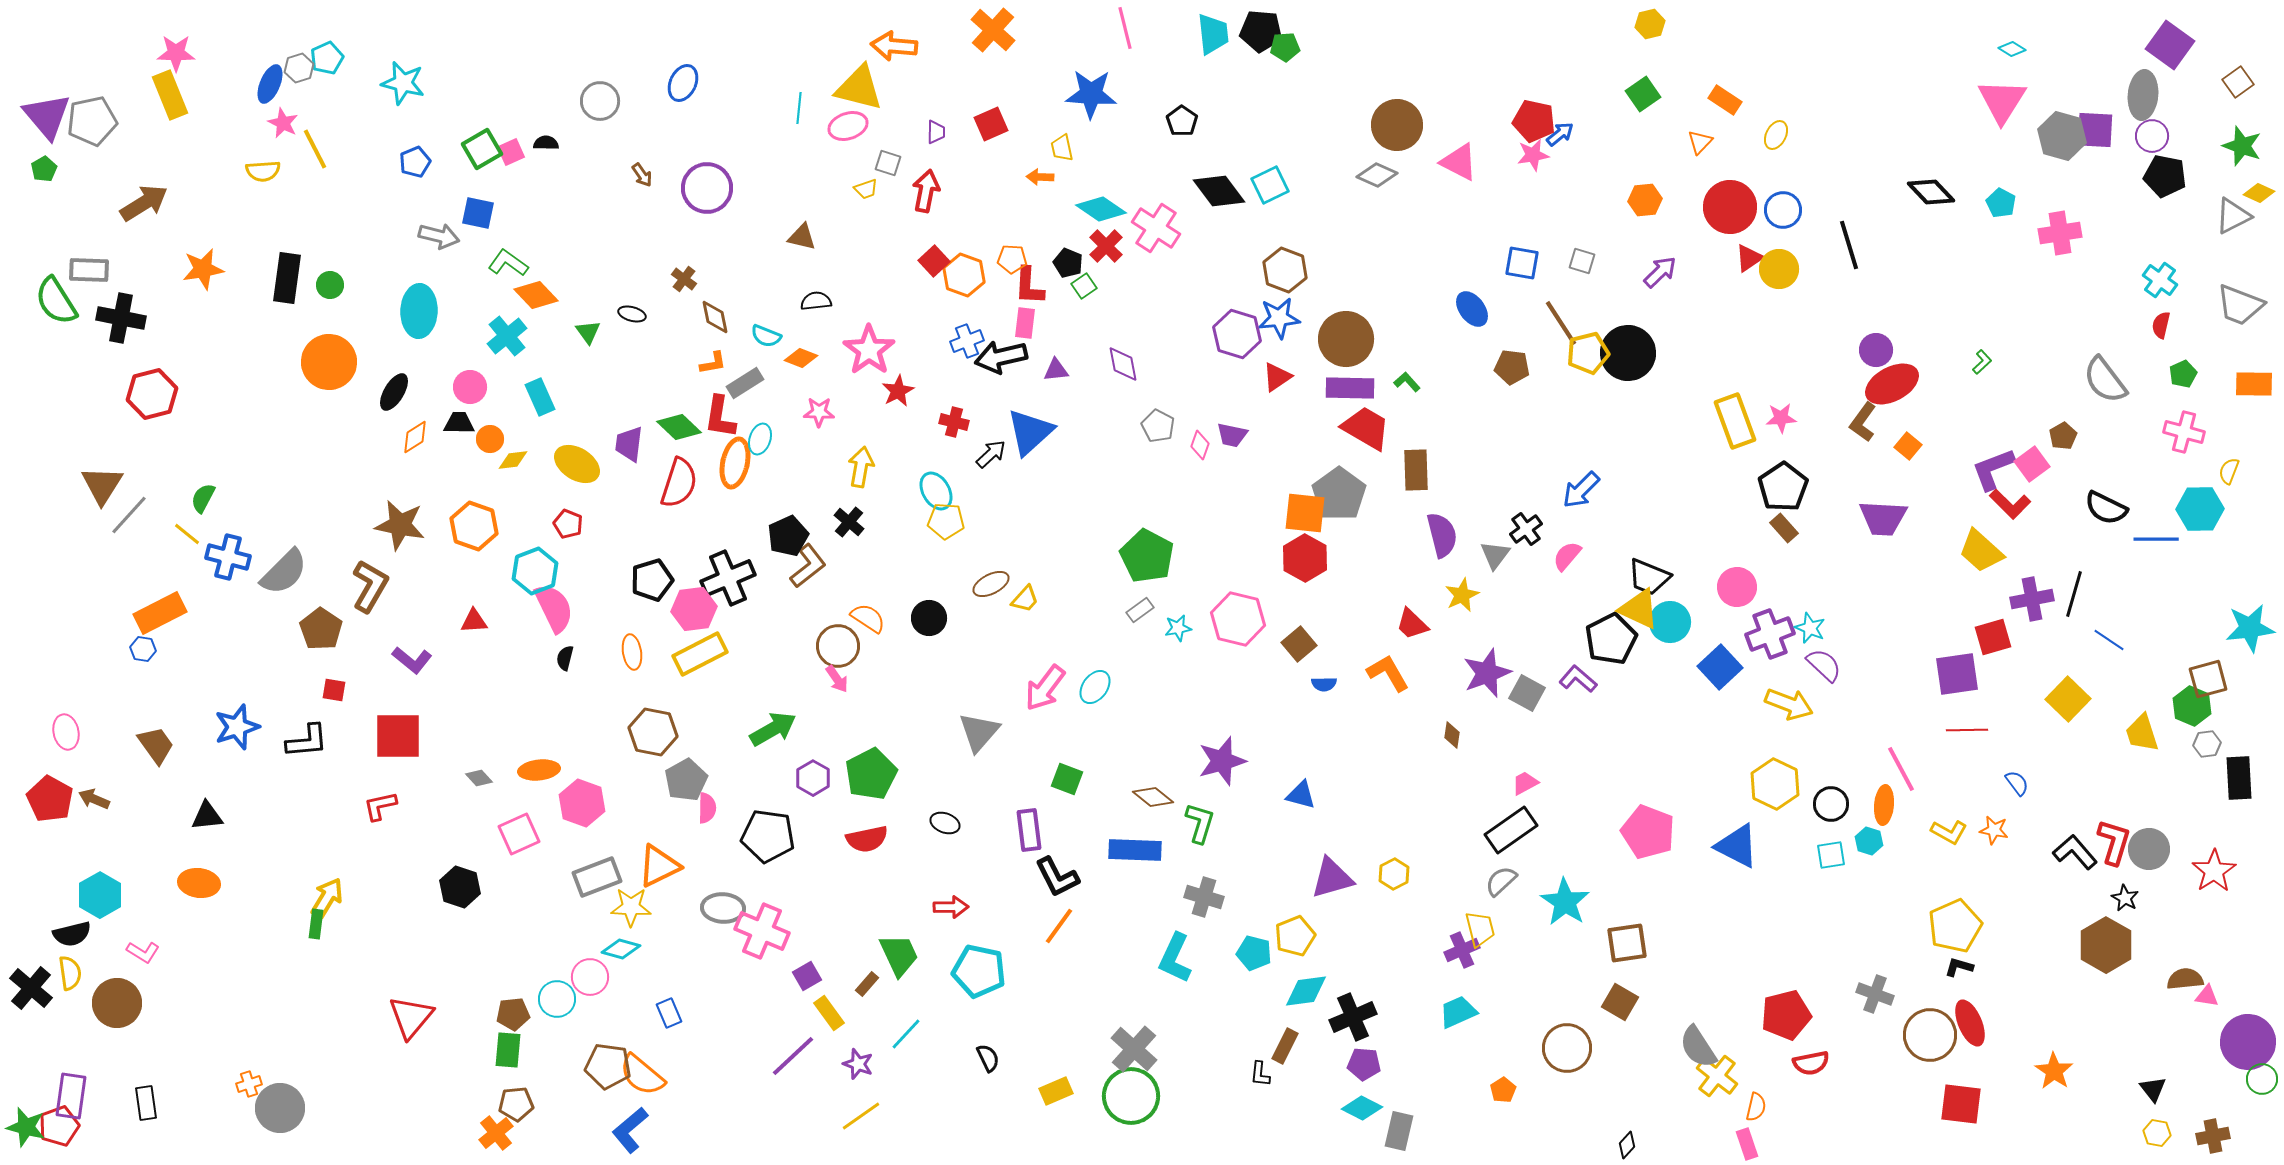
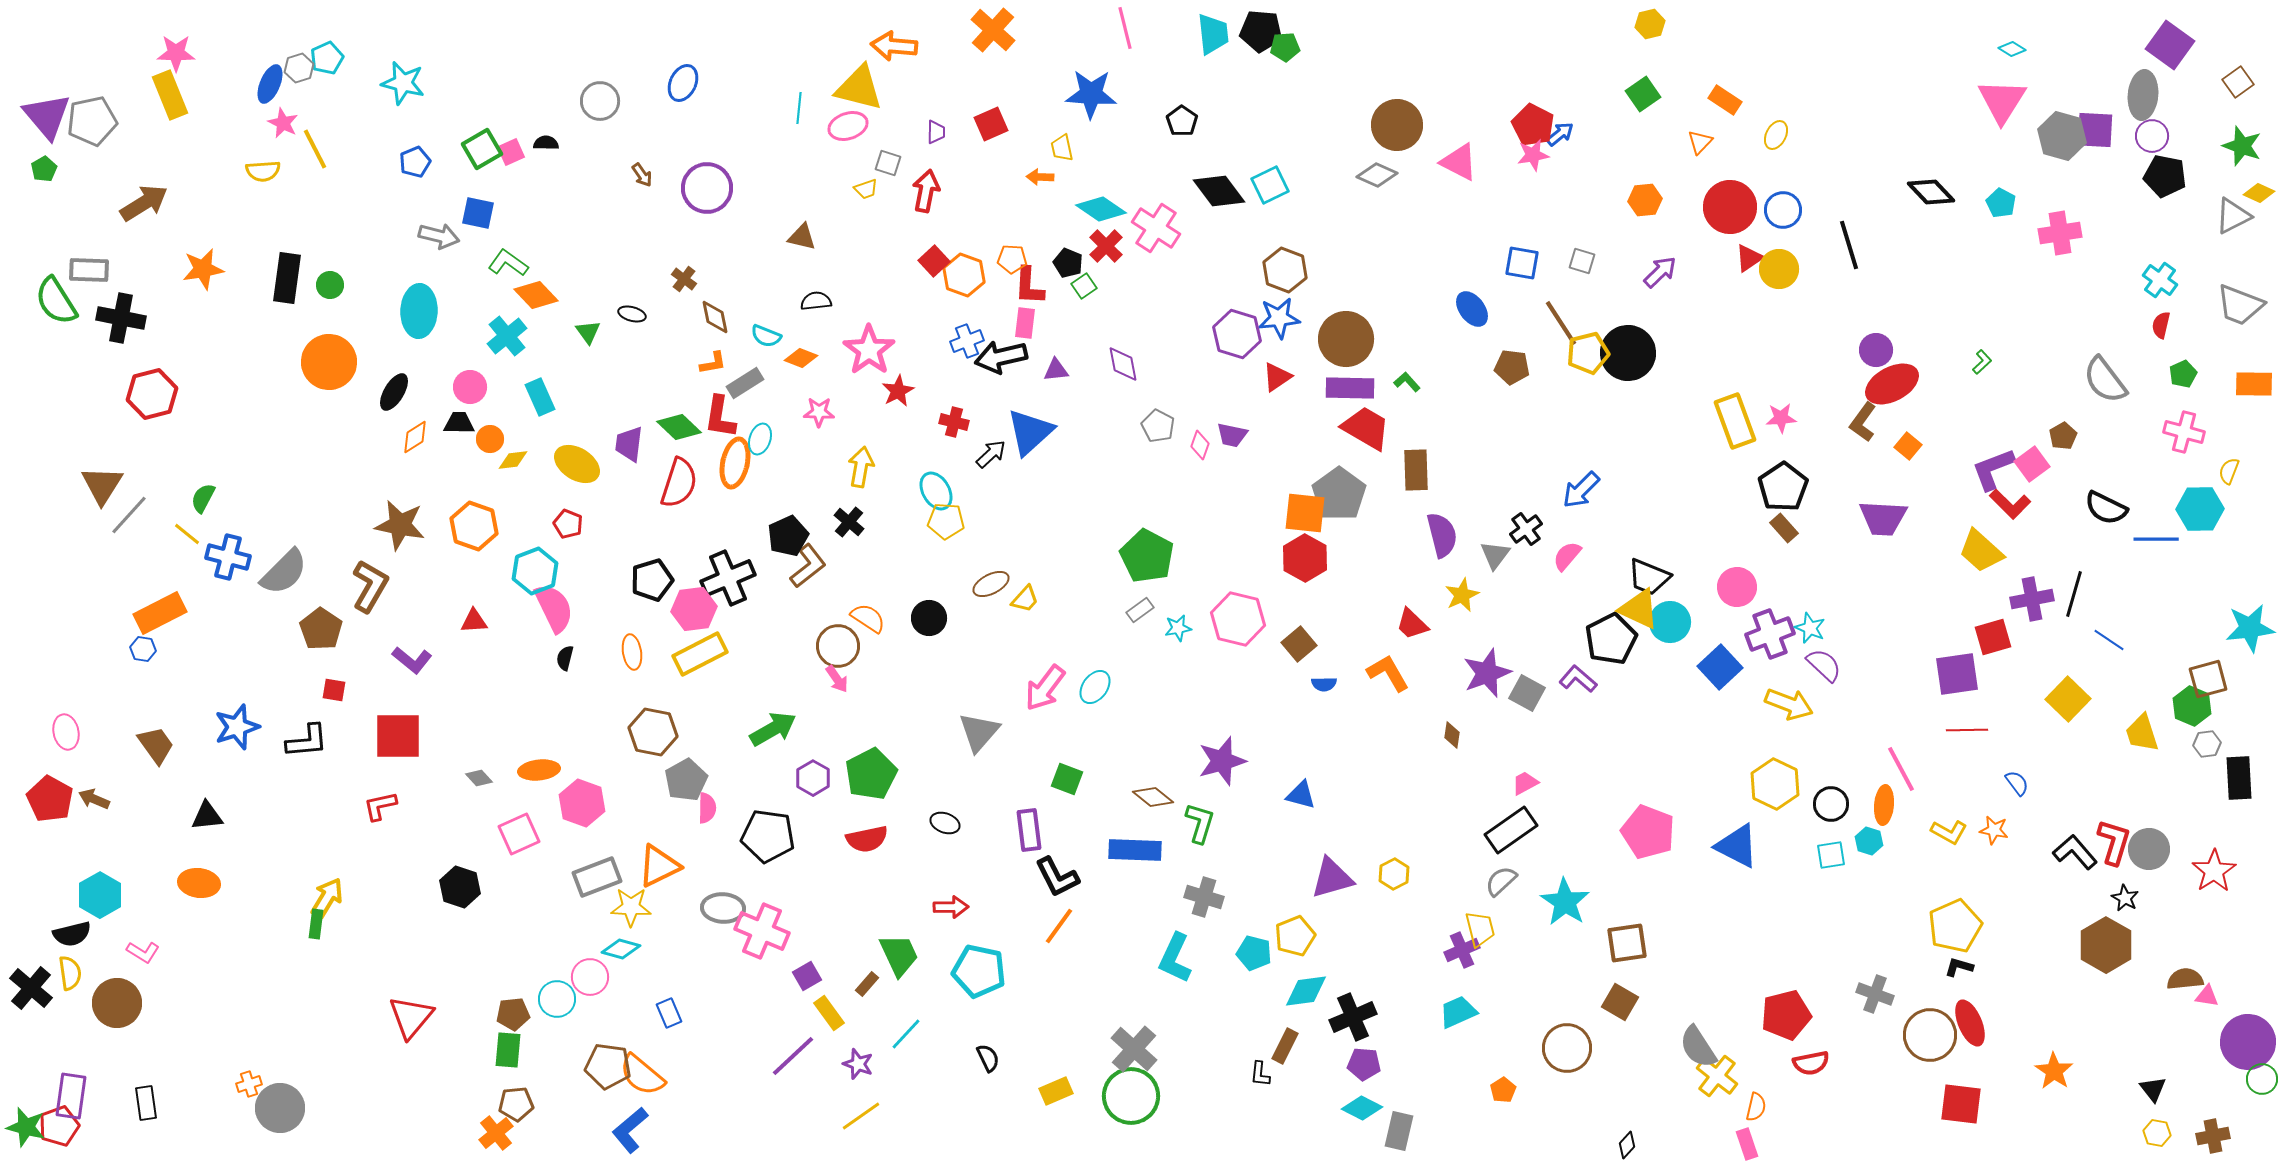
red pentagon at (1534, 121): moved 1 px left, 4 px down; rotated 15 degrees clockwise
